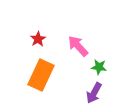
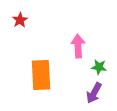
red star: moved 18 px left, 19 px up
pink arrow: rotated 40 degrees clockwise
orange rectangle: rotated 28 degrees counterclockwise
